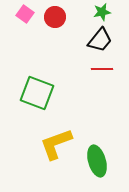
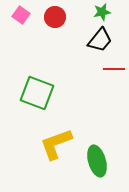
pink square: moved 4 px left, 1 px down
red line: moved 12 px right
